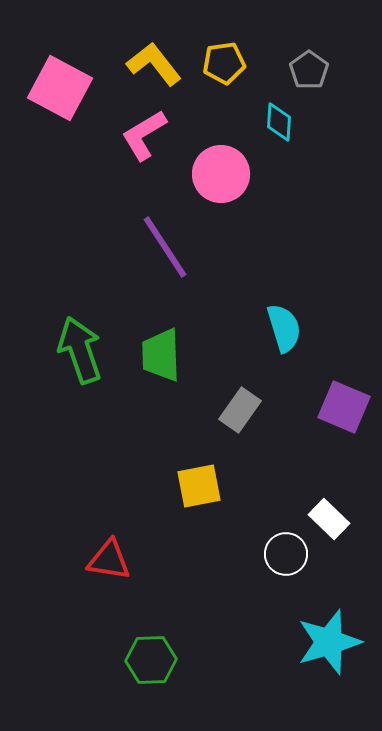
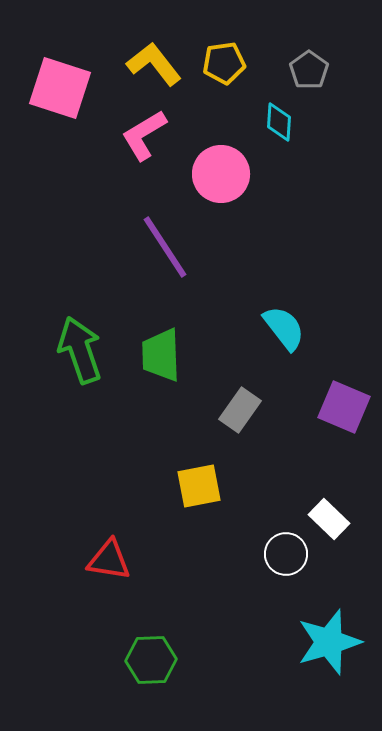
pink square: rotated 10 degrees counterclockwise
cyan semicircle: rotated 21 degrees counterclockwise
